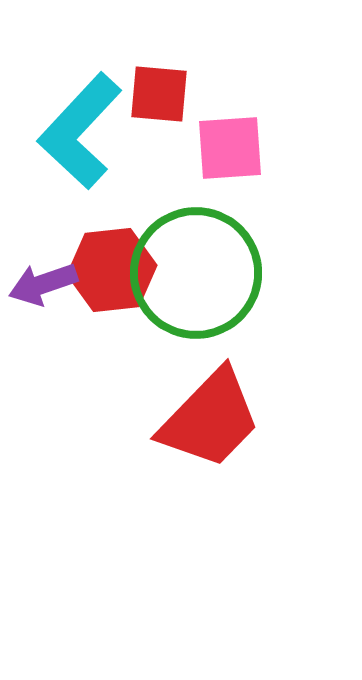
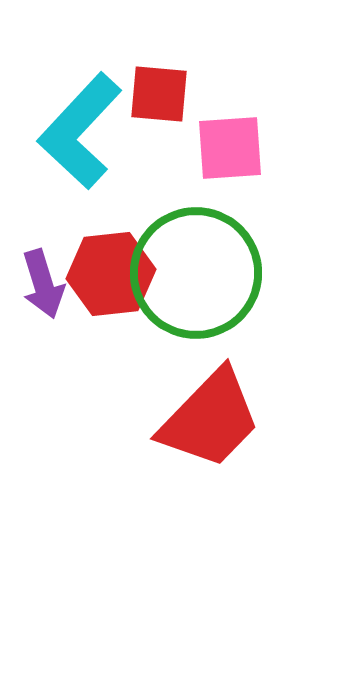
red hexagon: moved 1 px left, 4 px down
purple arrow: rotated 88 degrees counterclockwise
